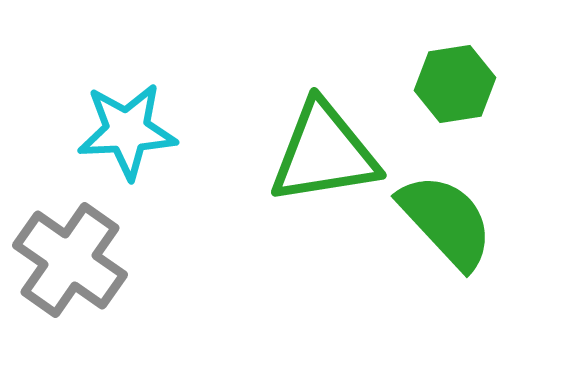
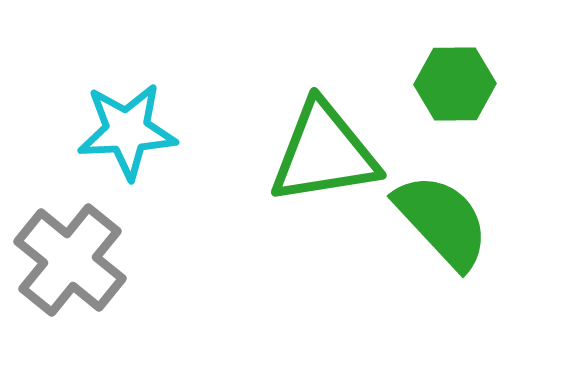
green hexagon: rotated 8 degrees clockwise
green semicircle: moved 4 px left
gray cross: rotated 4 degrees clockwise
